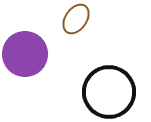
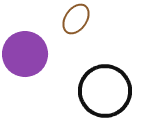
black circle: moved 4 px left, 1 px up
